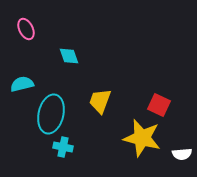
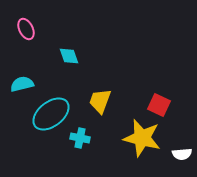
cyan ellipse: rotated 39 degrees clockwise
cyan cross: moved 17 px right, 9 px up
